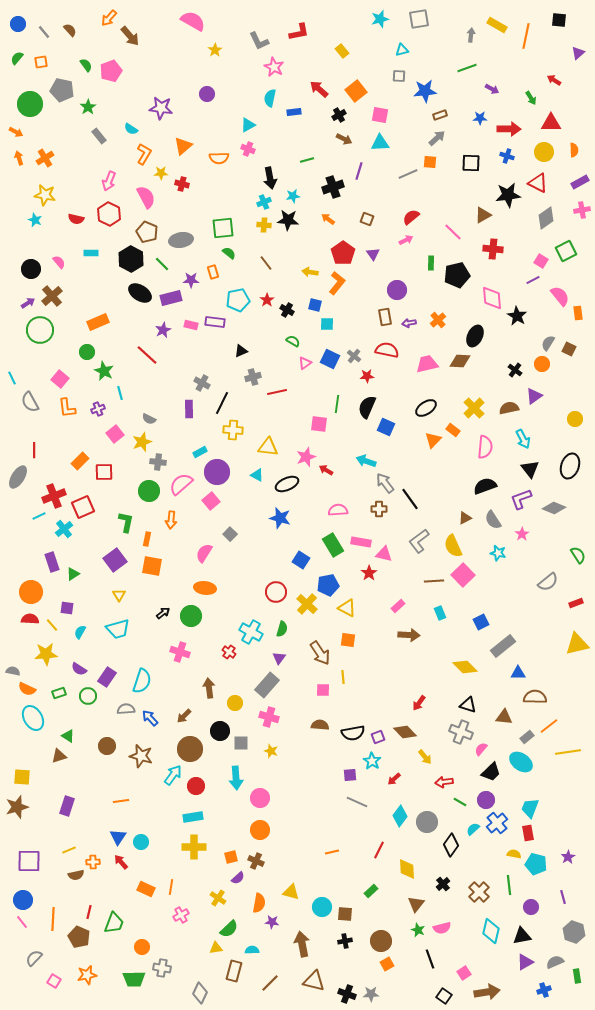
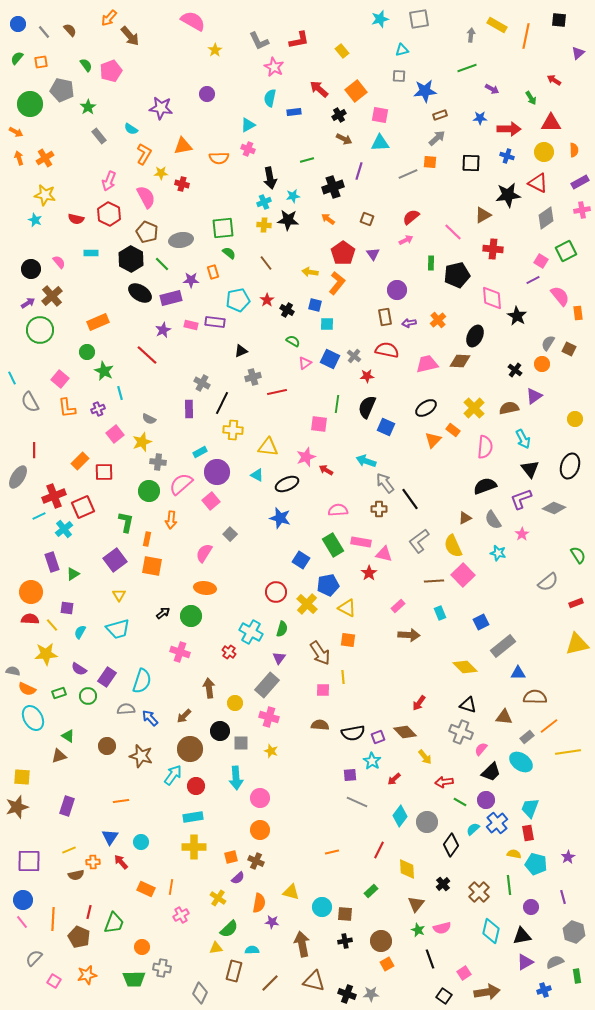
red L-shape at (299, 32): moved 8 px down
orange triangle at (183, 146): rotated 30 degrees clockwise
blue triangle at (118, 837): moved 8 px left
